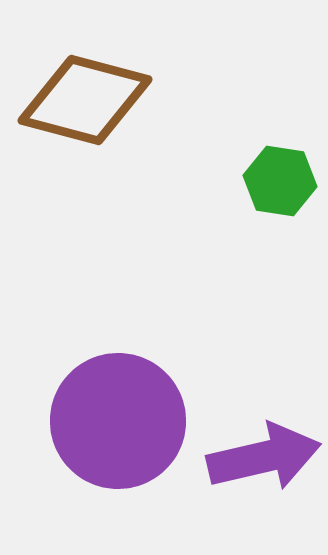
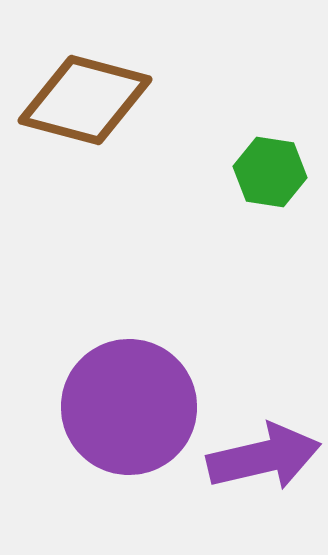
green hexagon: moved 10 px left, 9 px up
purple circle: moved 11 px right, 14 px up
